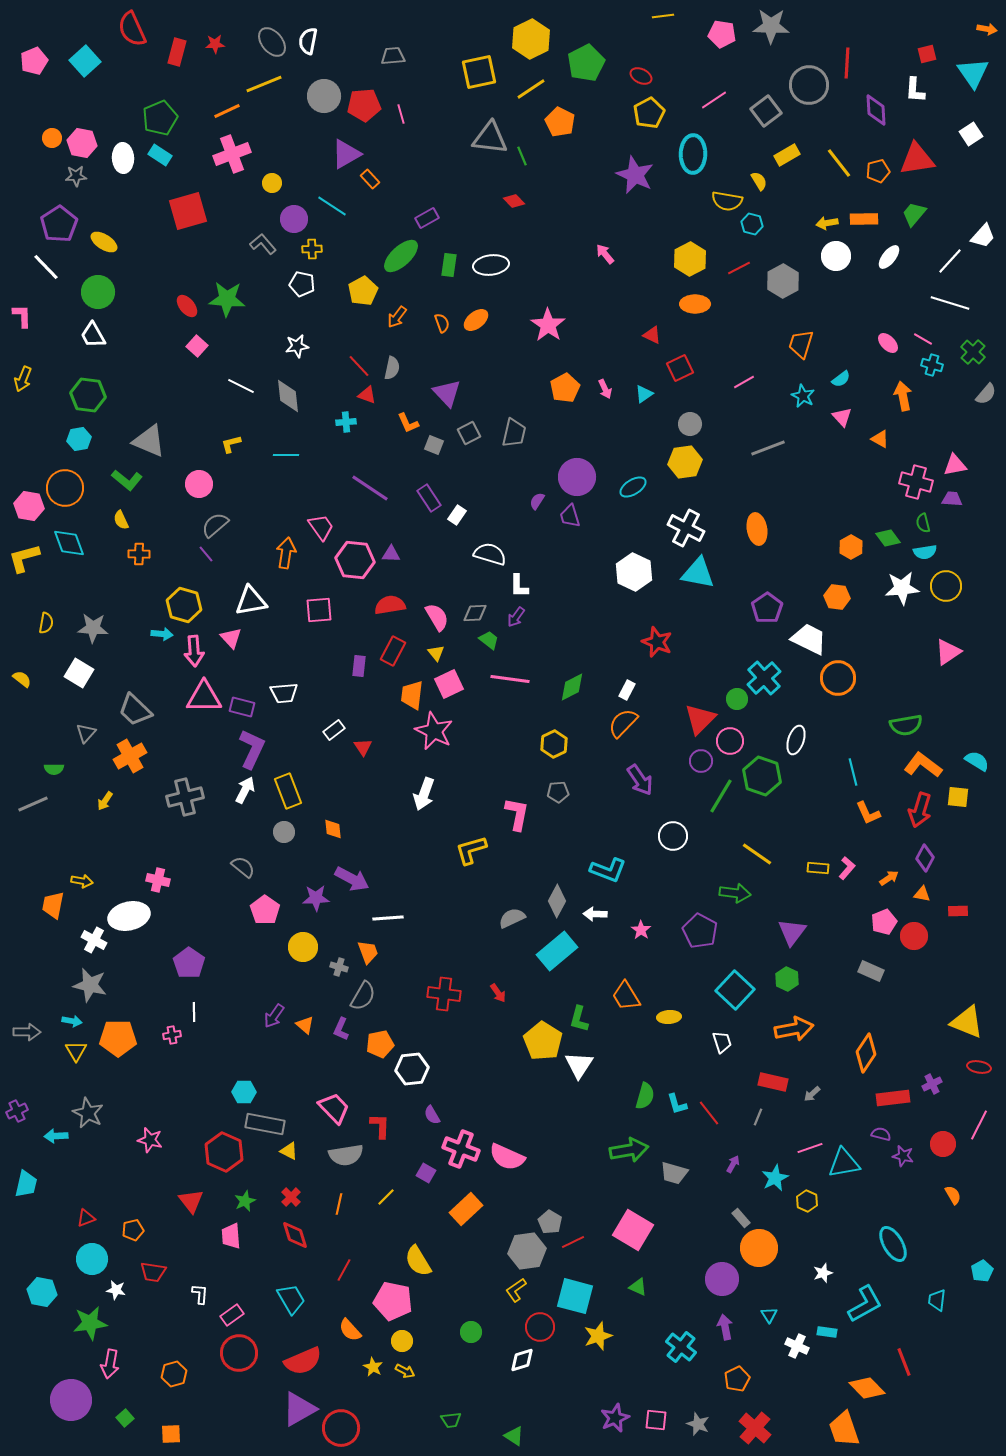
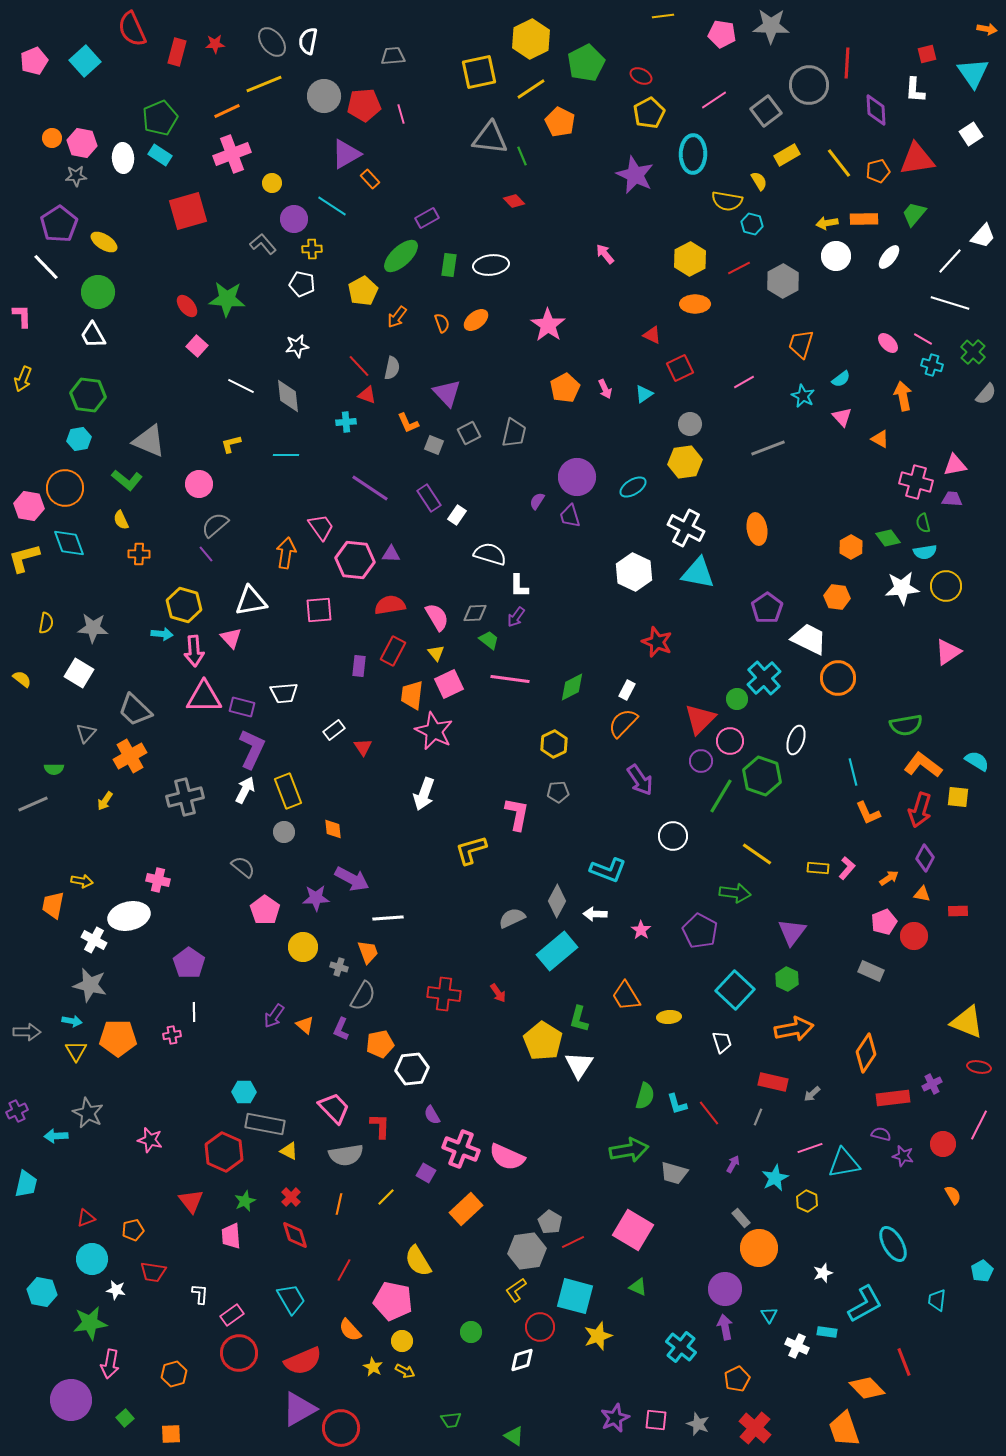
purple circle at (722, 1279): moved 3 px right, 10 px down
